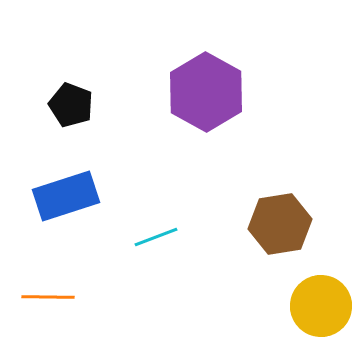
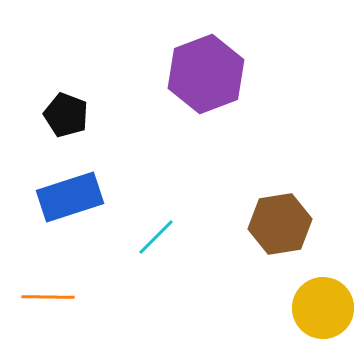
purple hexagon: moved 18 px up; rotated 10 degrees clockwise
black pentagon: moved 5 px left, 10 px down
blue rectangle: moved 4 px right, 1 px down
cyan line: rotated 24 degrees counterclockwise
yellow circle: moved 2 px right, 2 px down
